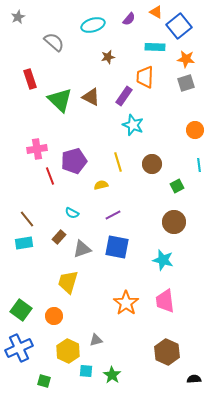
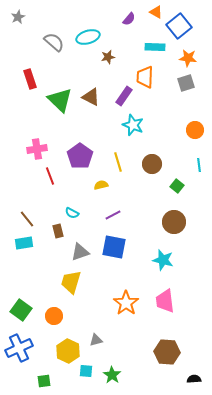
cyan ellipse at (93, 25): moved 5 px left, 12 px down
orange star at (186, 59): moved 2 px right, 1 px up
purple pentagon at (74, 161): moved 6 px right, 5 px up; rotated 20 degrees counterclockwise
green square at (177, 186): rotated 24 degrees counterclockwise
brown rectangle at (59, 237): moved 1 px left, 6 px up; rotated 56 degrees counterclockwise
blue square at (117, 247): moved 3 px left
gray triangle at (82, 249): moved 2 px left, 3 px down
yellow trapezoid at (68, 282): moved 3 px right
brown hexagon at (167, 352): rotated 20 degrees counterclockwise
green square at (44, 381): rotated 24 degrees counterclockwise
